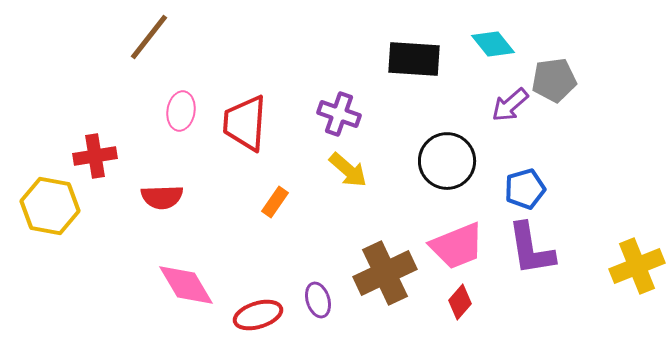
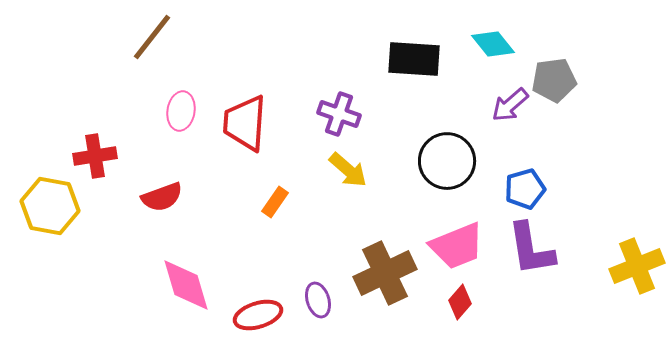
brown line: moved 3 px right
red semicircle: rotated 18 degrees counterclockwise
pink diamond: rotated 14 degrees clockwise
